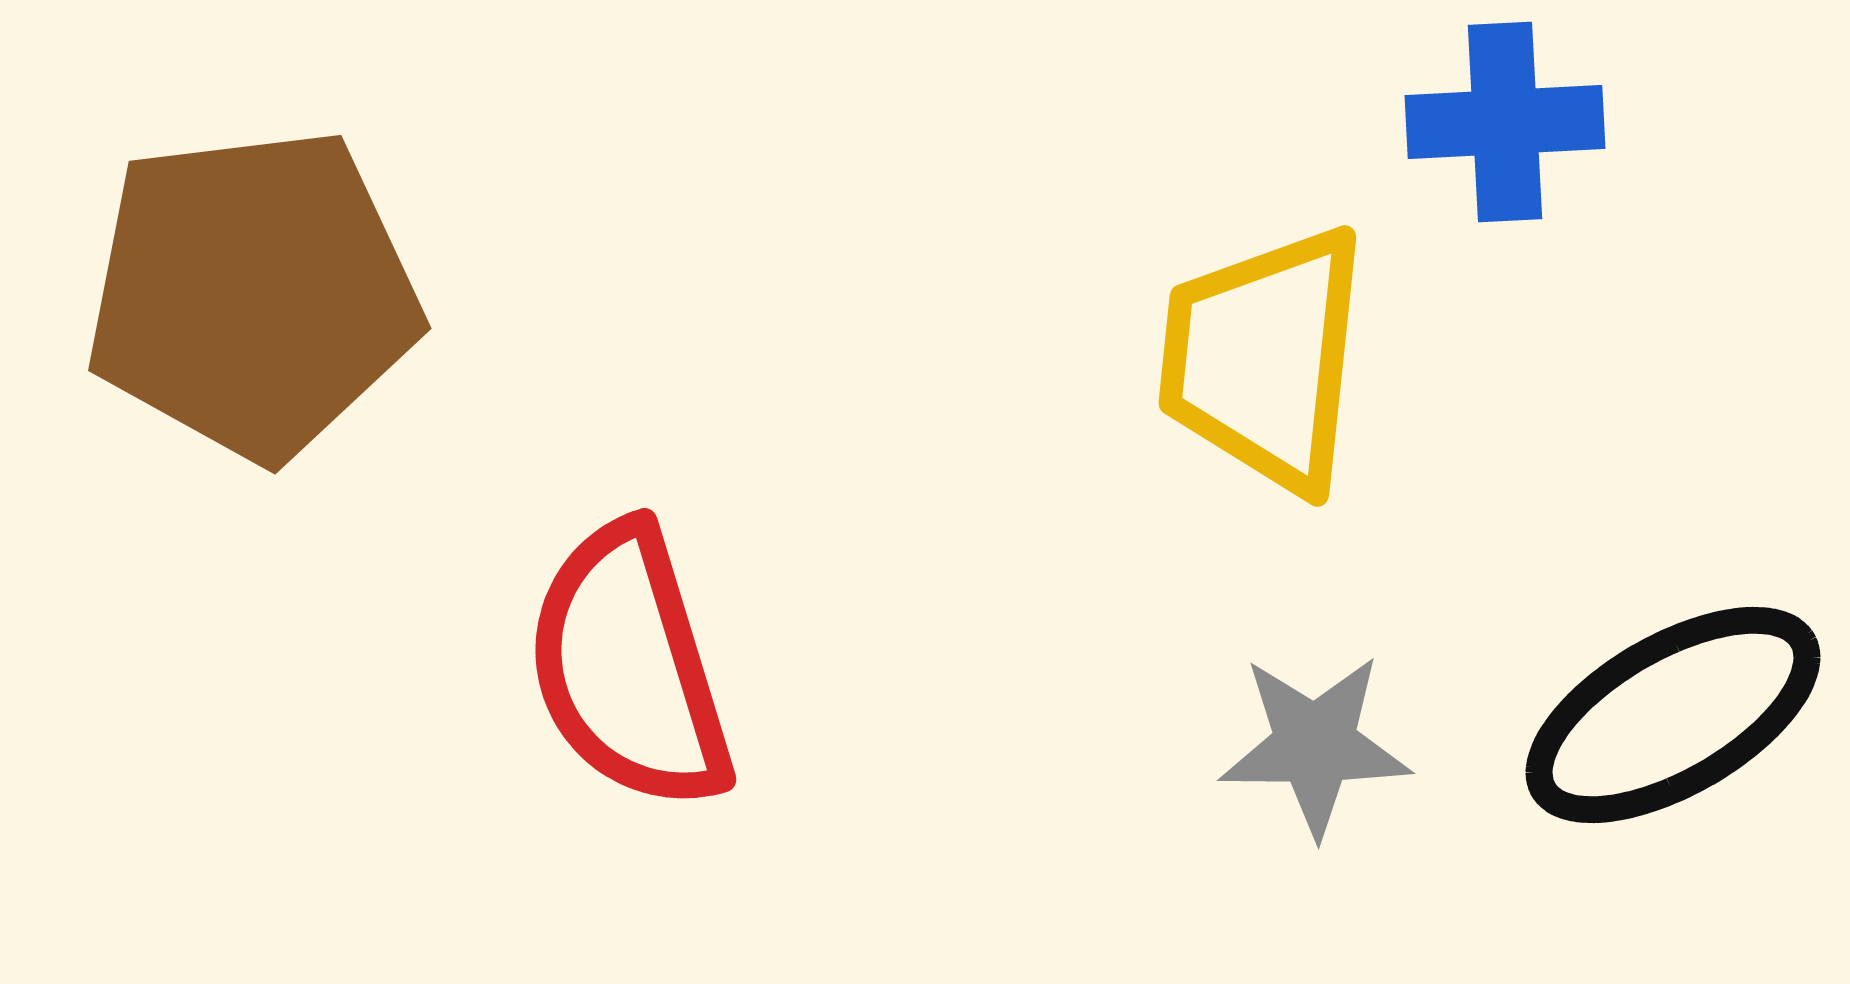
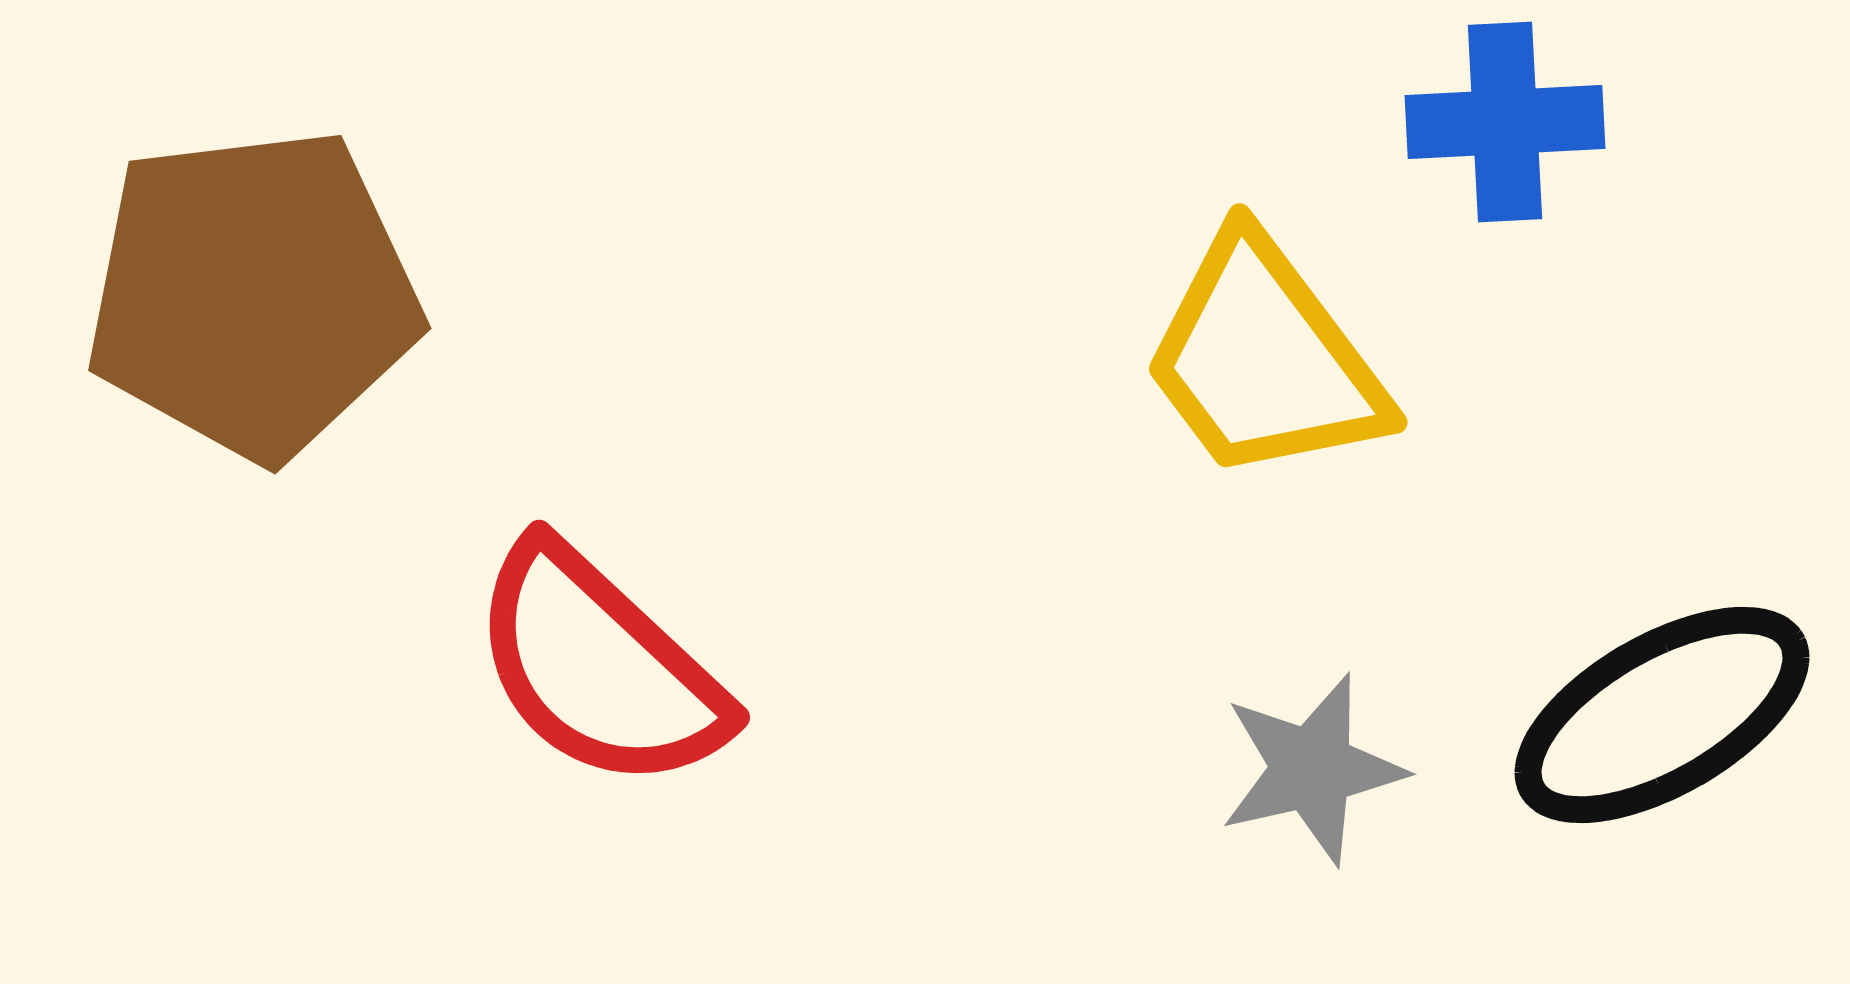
yellow trapezoid: rotated 43 degrees counterclockwise
red semicircle: moved 30 px left; rotated 30 degrees counterclockwise
black ellipse: moved 11 px left
gray star: moved 3 px left, 24 px down; rotated 13 degrees counterclockwise
